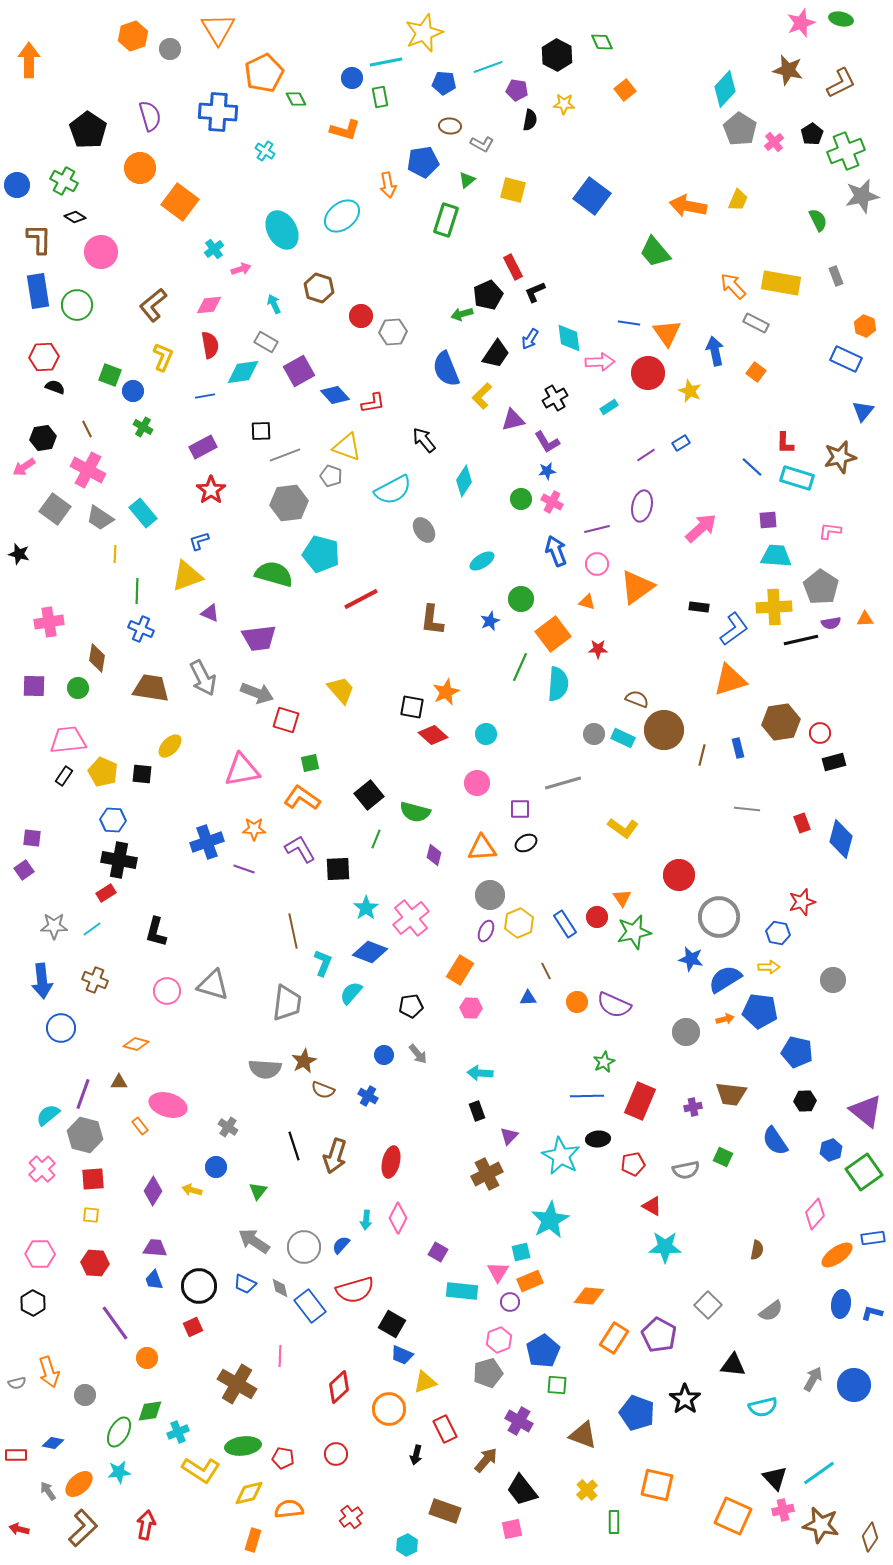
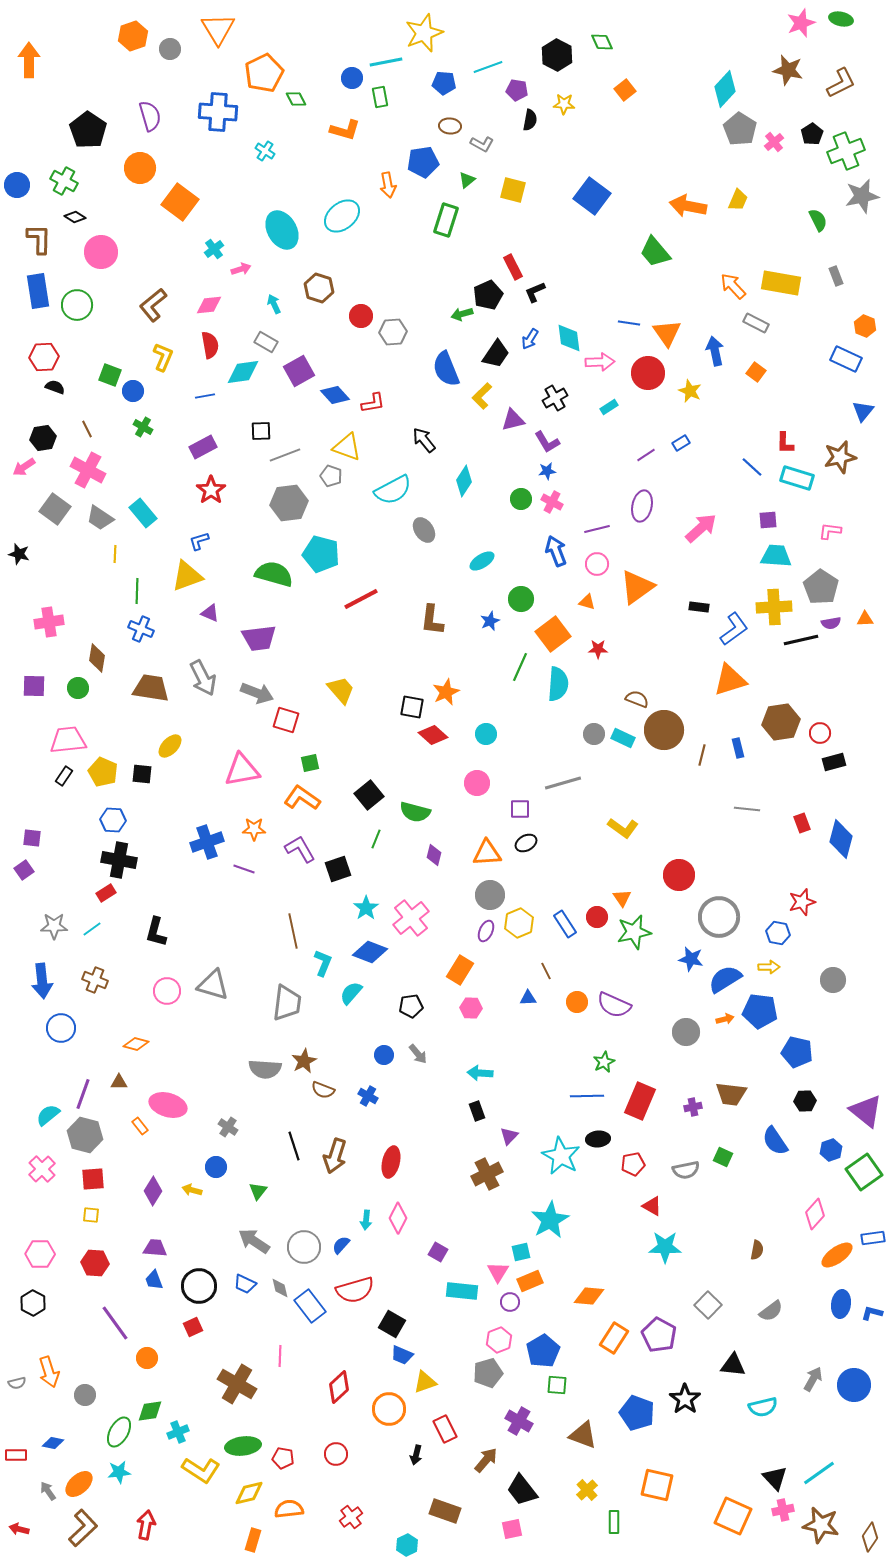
orange triangle at (482, 848): moved 5 px right, 5 px down
black square at (338, 869): rotated 16 degrees counterclockwise
